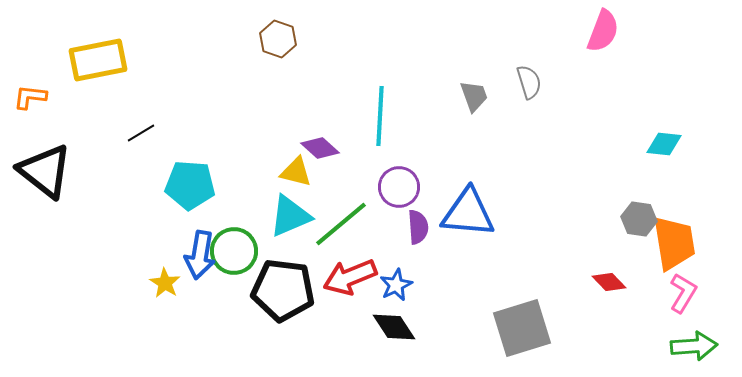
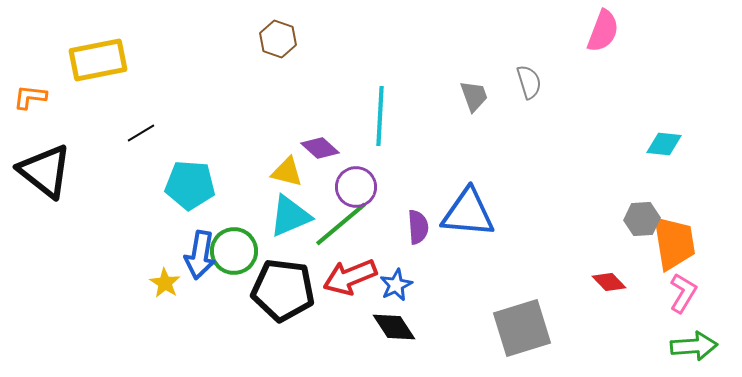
yellow triangle: moved 9 px left
purple circle: moved 43 px left
gray hexagon: moved 3 px right; rotated 12 degrees counterclockwise
